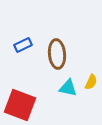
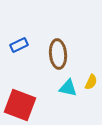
blue rectangle: moved 4 px left
brown ellipse: moved 1 px right
